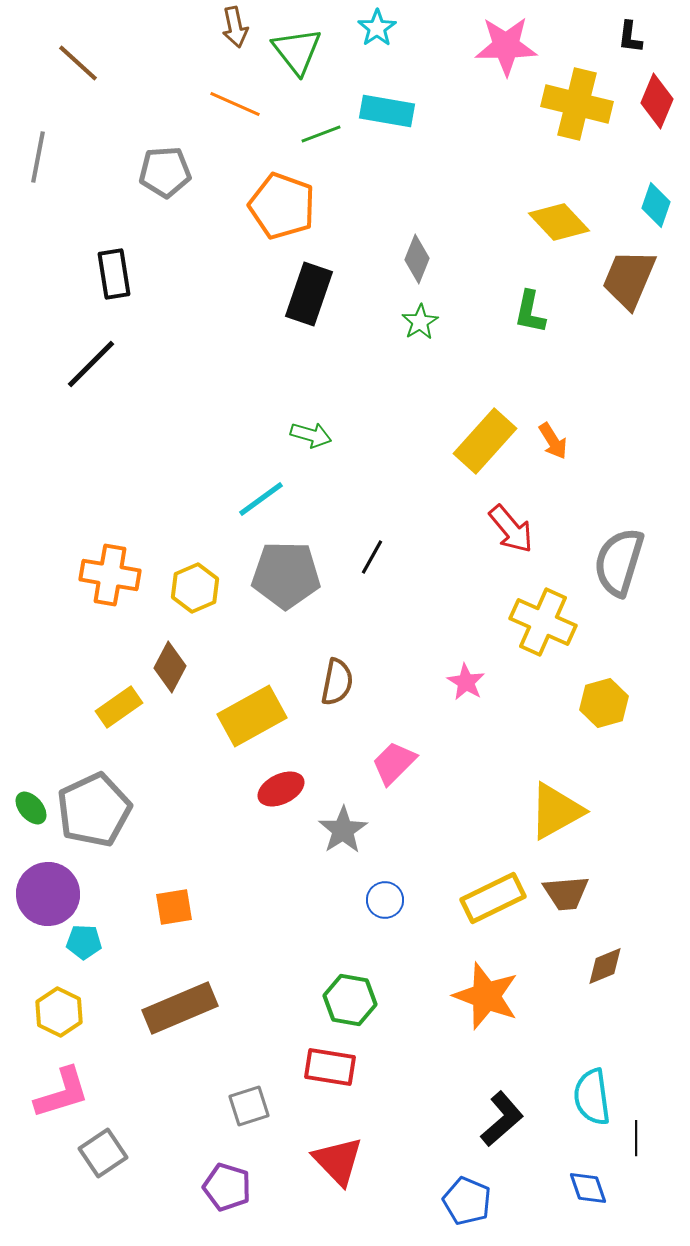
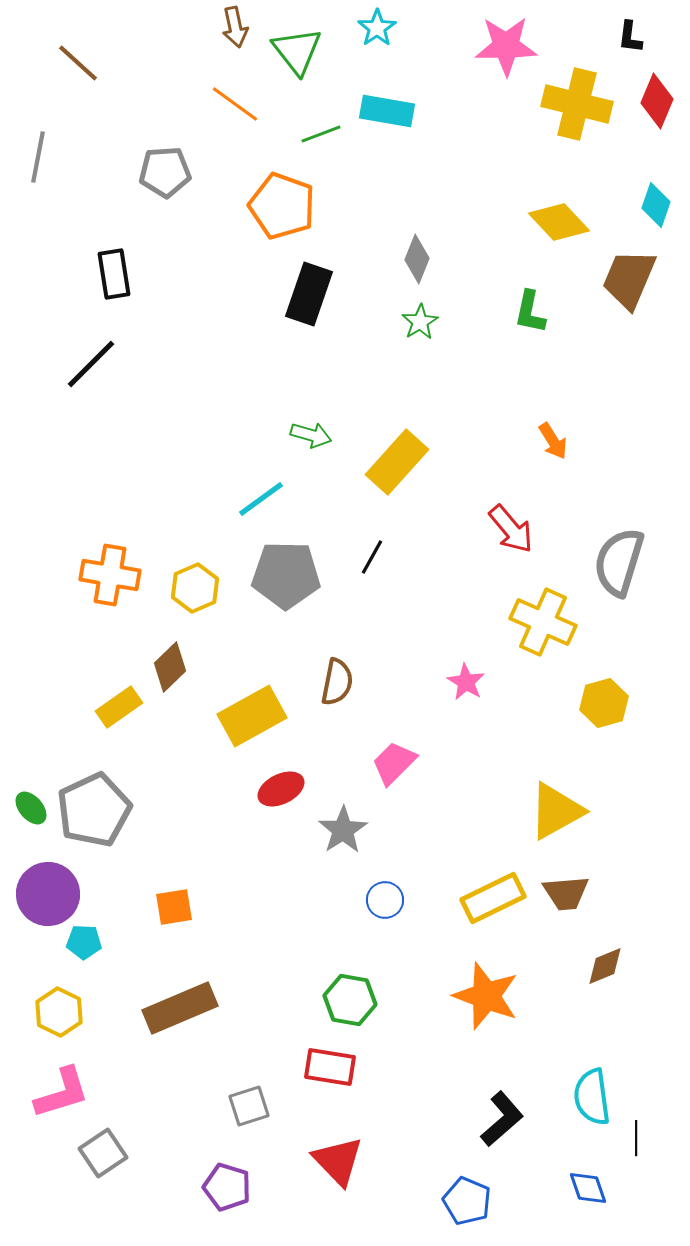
orange line at (235, 104): rotated 12 degrees clockwise
yellow rectangle at (485, 441): moved 88 px left, 21 px down
brown diamond at (170, 667): rotated 18 degrees clockwise
